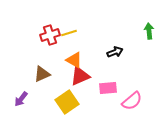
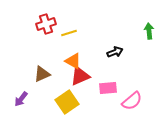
red cross: moved 4 px left, 11 px up
orange triangle: moved 1 px left, 1 px down
